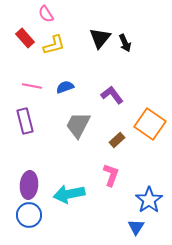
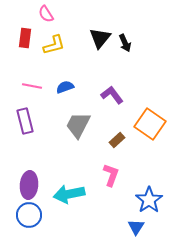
red rectangle: rotated 48 degrees clockwise
